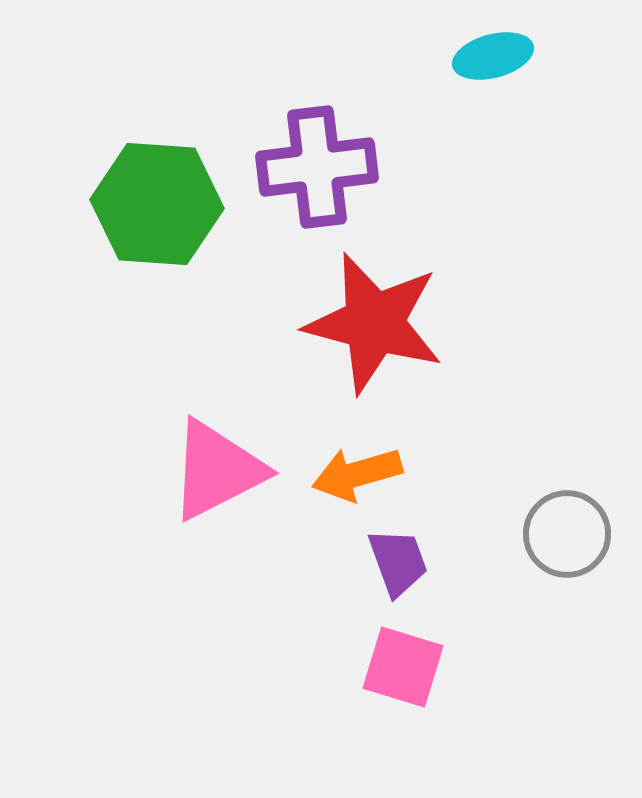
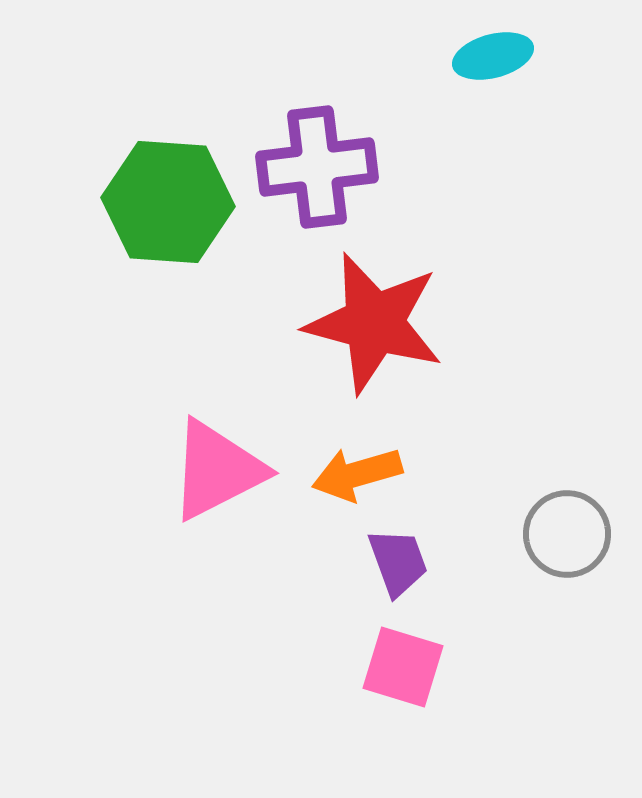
green hexagon: moved 11 px right, 2 px up
